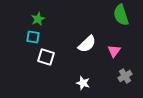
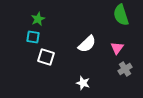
pink triangle: moved 3 px right, 3 px up
gray cross: moved 7 px up
